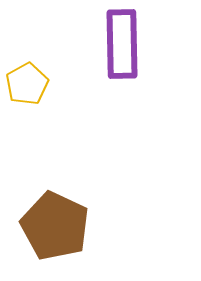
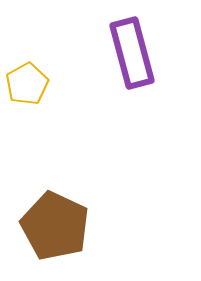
purple rectangle: moved 10 px right, 9 px down; rotated 14 degrees counterclockwise
